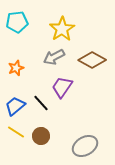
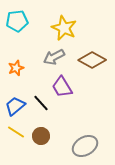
cyan pentagon: moved 1 px up
yellow star: moved 2 px right, 1 px up; rotated 15 degrees counterclockwise
purple trapezoid: rotated 65 degrees counterclockwise
